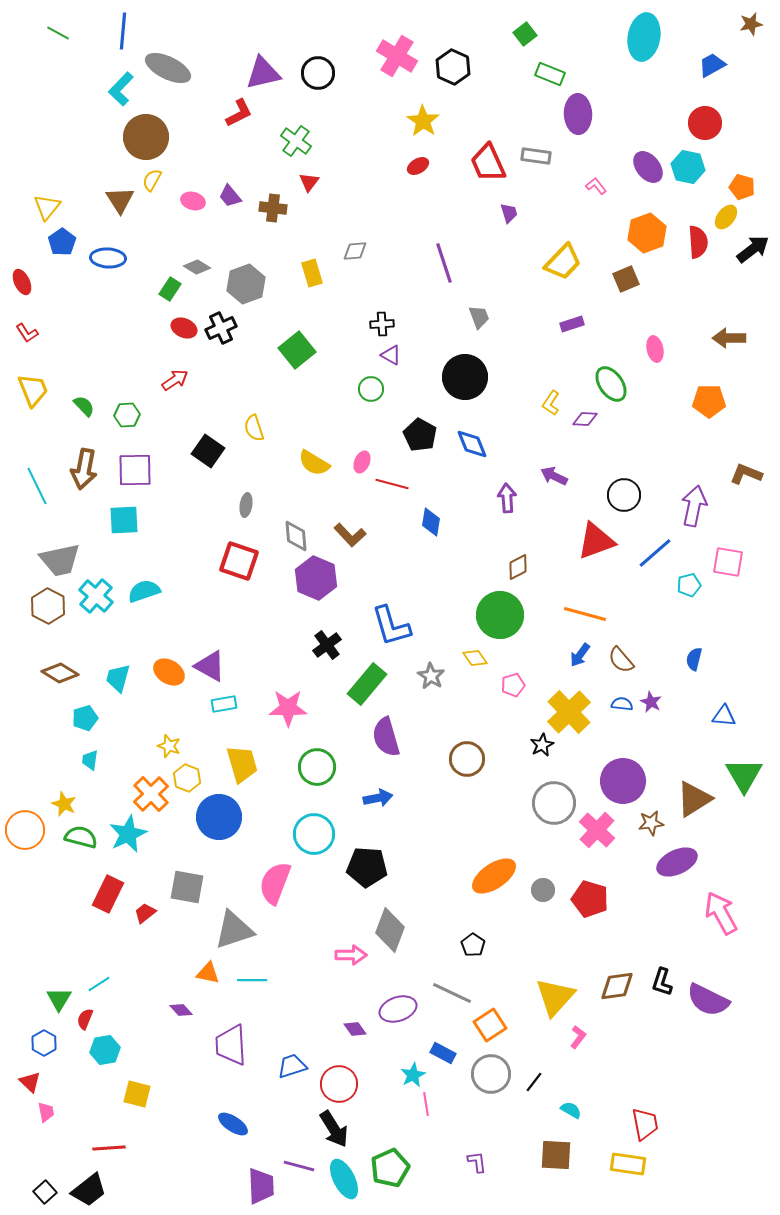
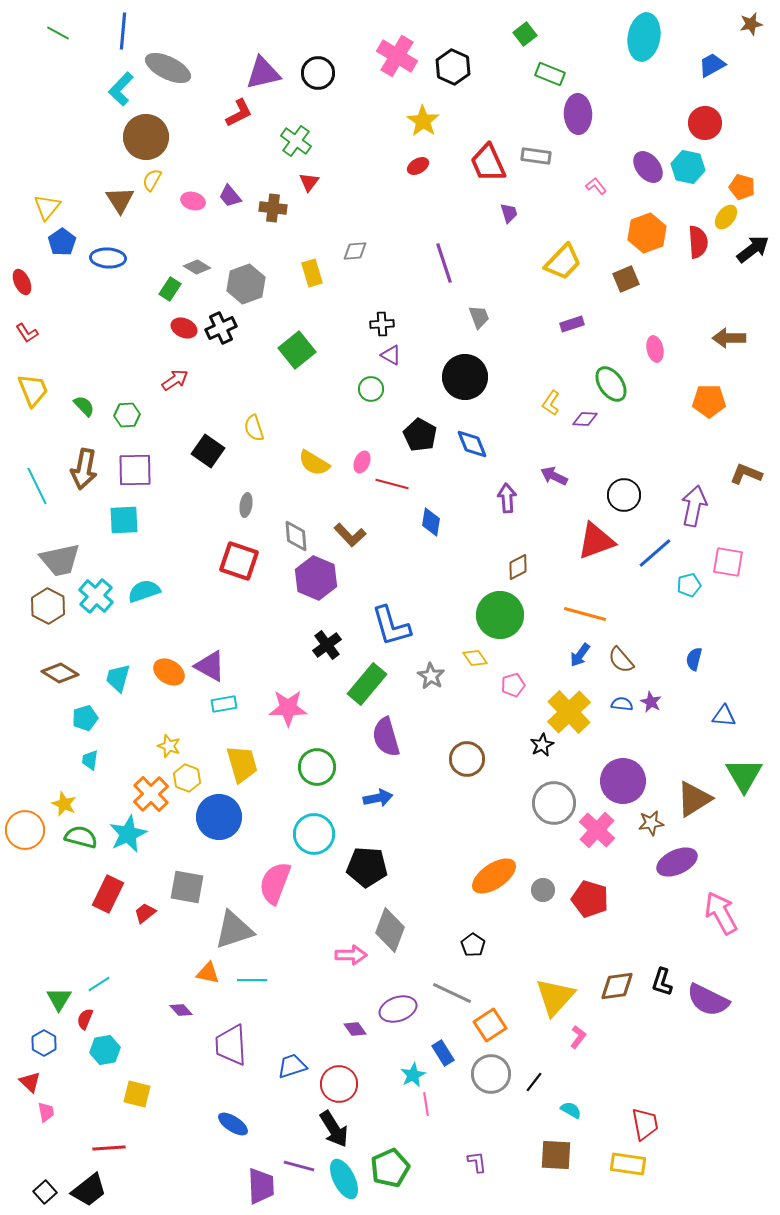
blue rectangle at (443, 1053): rotated 30 degrees clockwise
